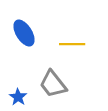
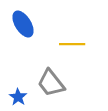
blue ellipse: moved 1 px left, 9 px up
gray trapezoid: moved 2 px left, 1 px up
